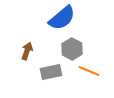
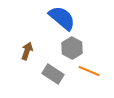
blue semicircle: rotated 100 degrees counterclockwise
gray hexagon: moved 1 px up
gray rectangle: moved 2 px right, 2 px down; rotated 45 degrees clockwise
